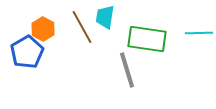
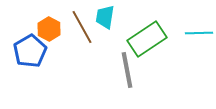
orange hexagon: moved 6 px right
green rectangle: rotated 42 degrees counterclockwise
blue pentagon: moved 3 px right, 1 px up
gray line: rotated 6 degrees clockwise
